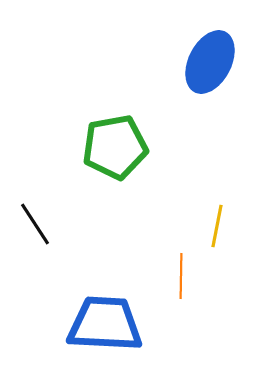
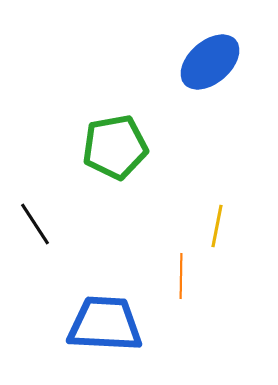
blue ellipse: rotated 22 degrees clockwise
